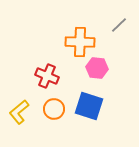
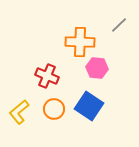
blue square: rotated 16 degrees clockwise
